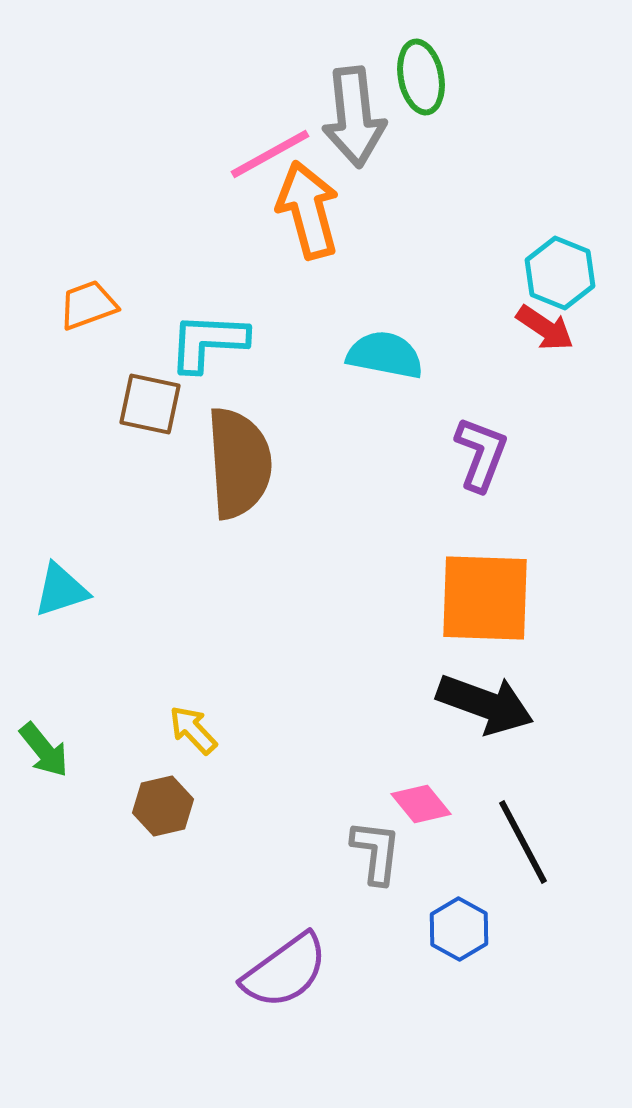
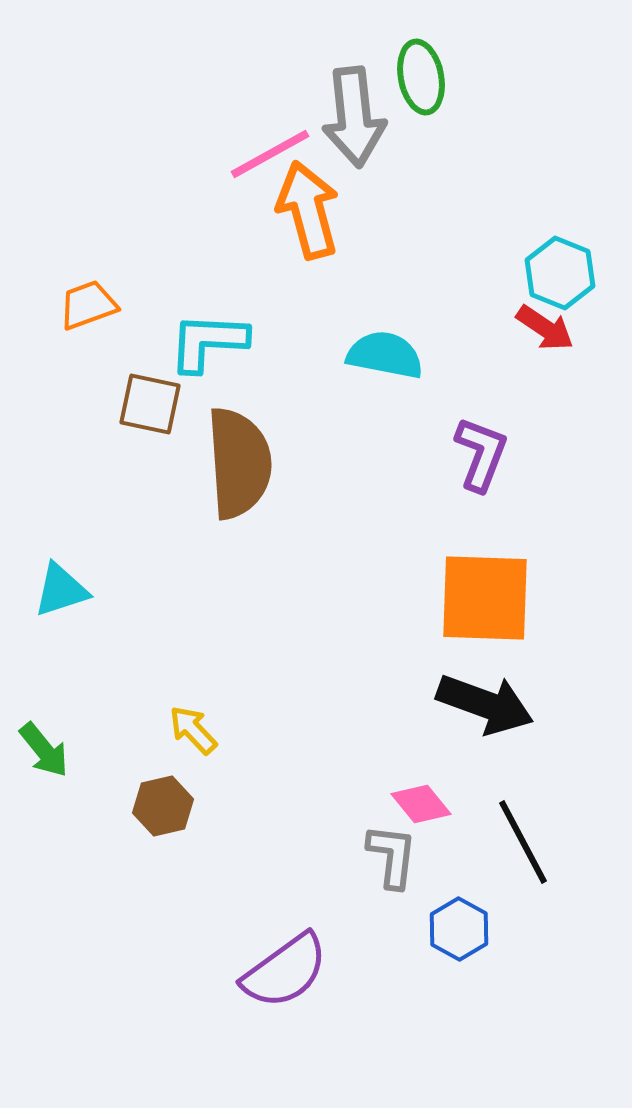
gray L-shape: moved 16 px right, 4 px down
